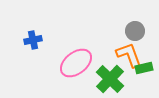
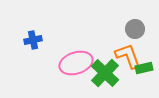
gray circle: moved 2 px up
orange L-shape: moved 1 px left, 1 px down
pink ellipse: rotated 20 degrees clockwise
green cross: moved 5 px left, 6 px up
